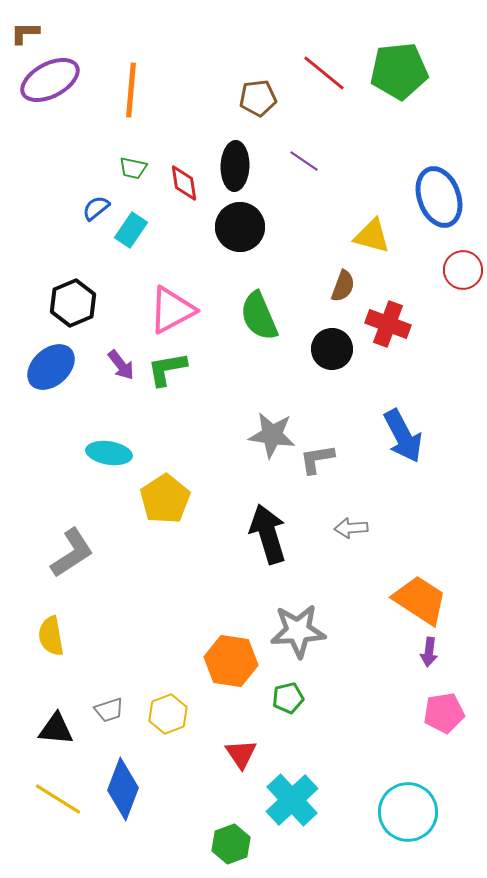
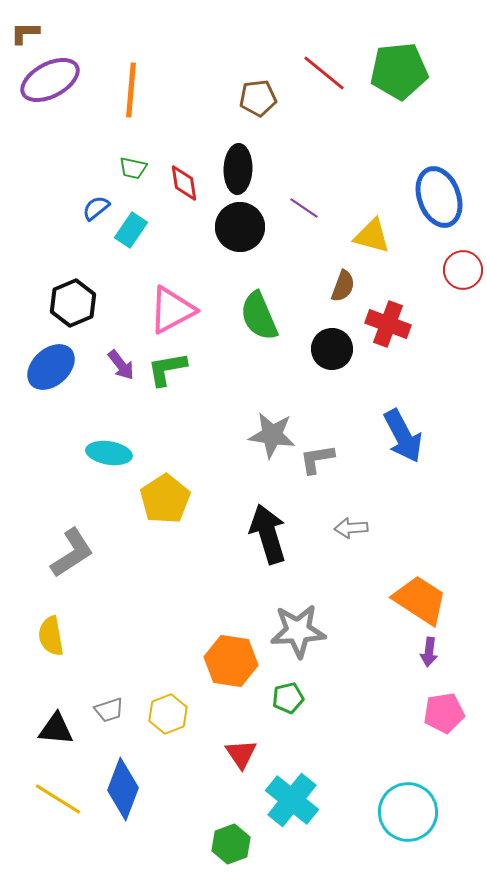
purple line at (304, 161): moved 47 px down
black ellipse at (235, 166): moved 3 px right, 3 px down
cyan cross at (292, 800): rotated 8 degrees counterclockwise
